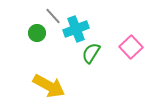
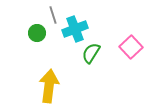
gray line: moved 1 px up; rotated 24 degrees clockwise
cyan cross: moved 1 px left
yellow arrow: rotated 112 degrees counterclockwise
